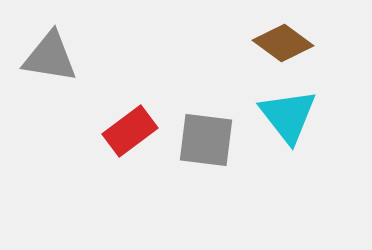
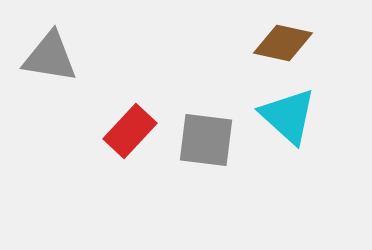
brown diamond: rotated 24 degrees counterclockwise
cyan triangle: rotated 10 degrees counterclockwise
red rectangle: rotated 10 degrees counterclockwise
